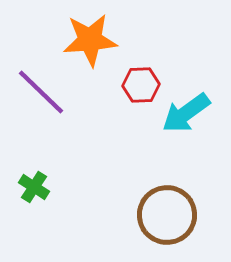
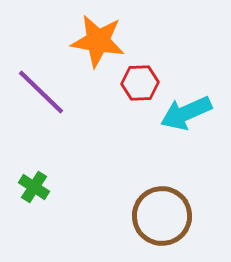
orange star: moved 8 px right, 1 px down; rotated 14 degrees clockwise
red hexagon: moved 1 px left, 2 px up
cyan arrow: rotated 12 degrees clockwise
brown circle: moved 5 px left, 1 px down
